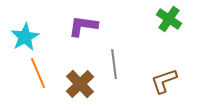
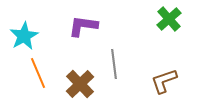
green cross: rotated 15 degrees clockwise
cyan star: moved 1 px left, 1 px up
